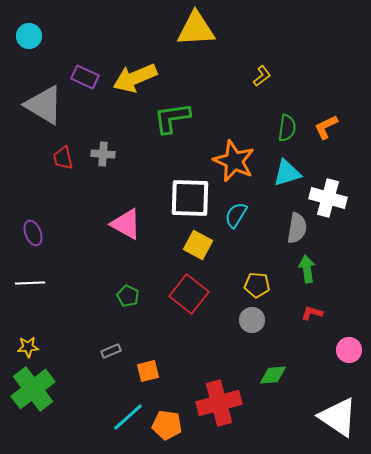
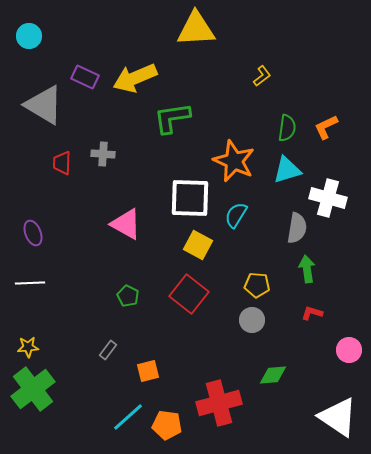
red trapezoid: moved 1 px left, 5 px down; rotated 15 degrees clockwise
cyan triangle: moved 3 px up
gray rectangle: moved 3 px left, 1 px up; rotated 30 degrees counterclockwise
